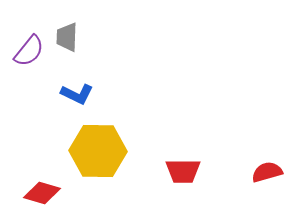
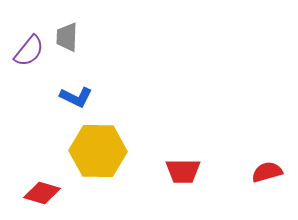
blue L-shape: moved 1 px left, 3 px down
